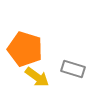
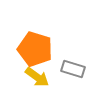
orange pentagon: moved 10 px right
